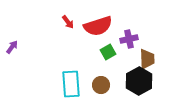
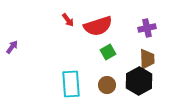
red arrow: moved 2 px up
purple cross: moved 18 px right, 11 px up
brown circle: moved 6 px right
